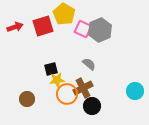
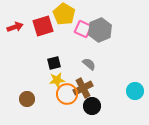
black square: moved 3 px right, 6 px up
